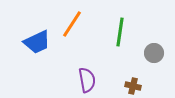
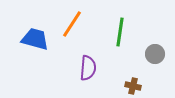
blue trapezoid: moved 2 px left, 3 px up; rotated 140 degrees counterclockwise
gray circle: moved 1 px right, 1 px down
purple semicircle: moved 1 px right, 12 px up; rotated 15 degrees clockwise
